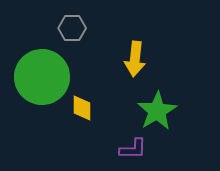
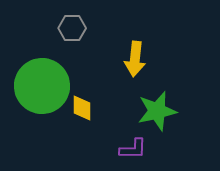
green circle: moved 9 px down
green star: rotated 18 degrees clockwise
